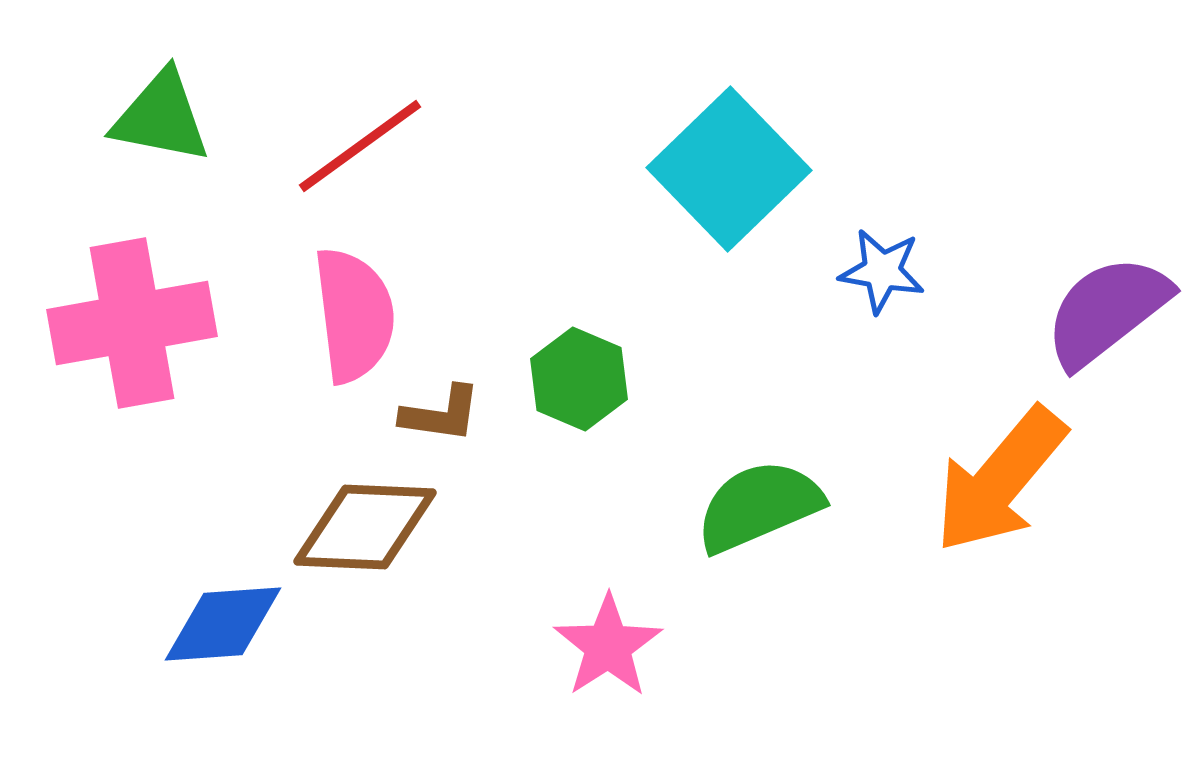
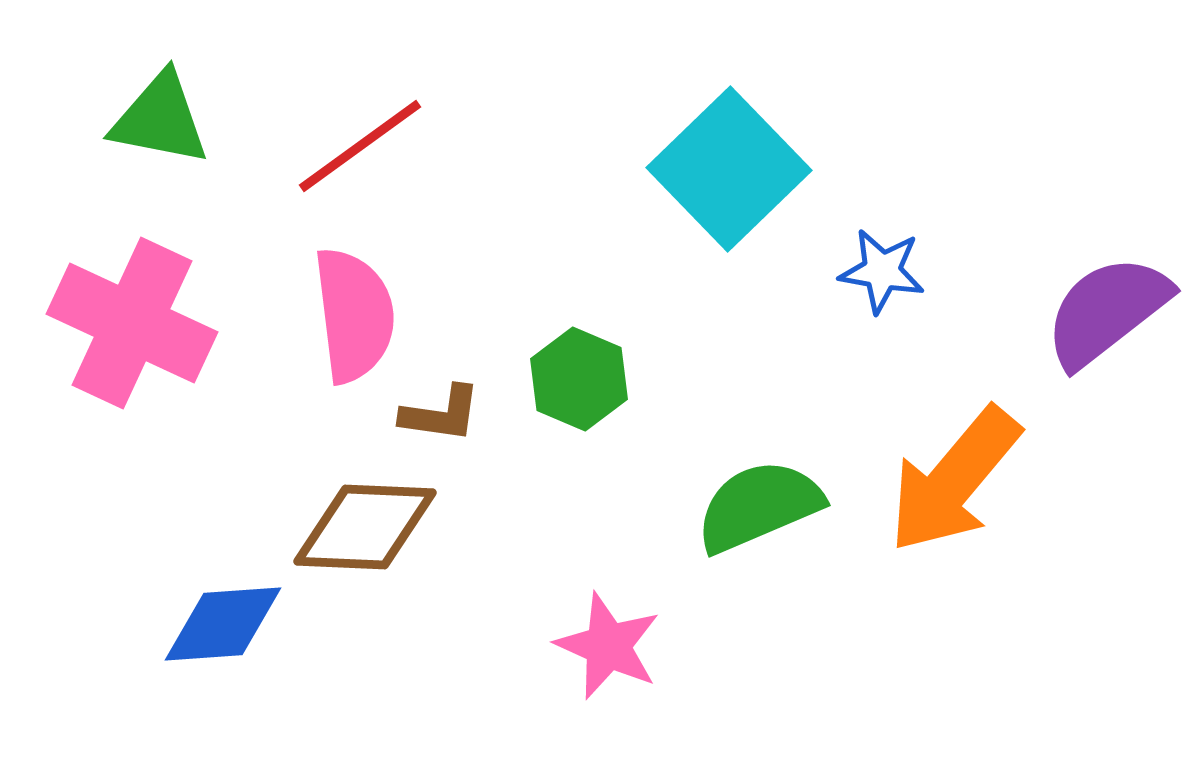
green triangle: moved 1 px left, 2 px down
pink cross: rotated 35 degrees clockwise
orange arrow: moved 46 px left
pink star: rotated 15 degrees counterclockwise
